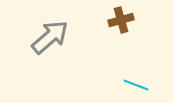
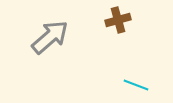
brown cross: moved 3 px left
